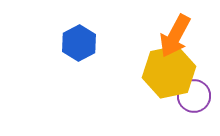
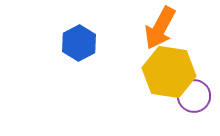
orange arrow: moved 15 px left, 8 px up
yellow hexagon: rotated 21 degrees clockwise
